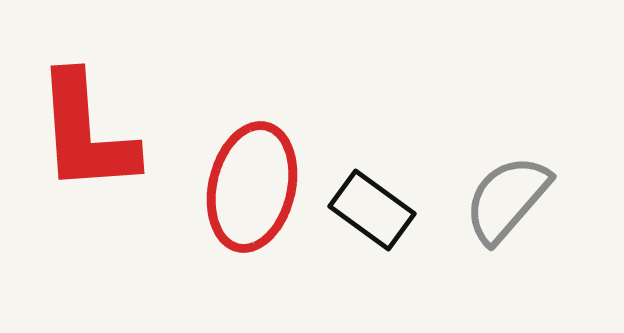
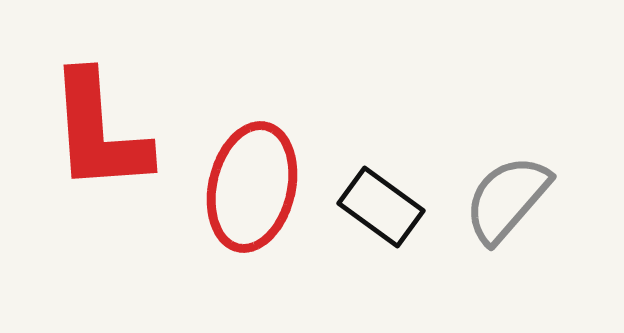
red L-shape: moved 13 px right, 1 px up
black rectangle: moved 9 px right, 3 px up
